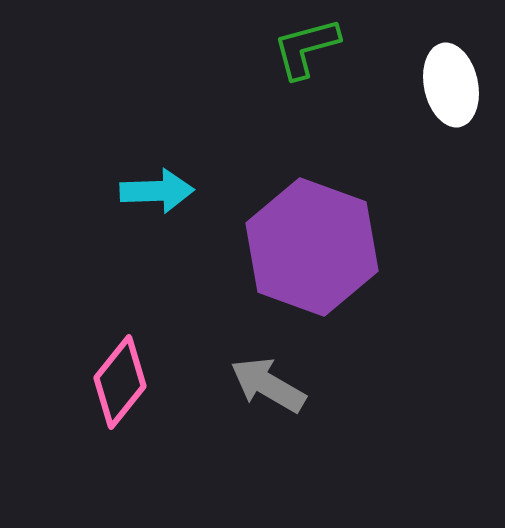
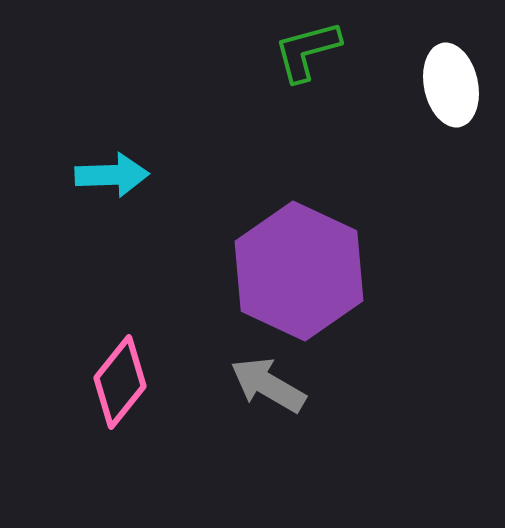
green L-shape: moved 1 px right, 3 px down
cyan arrow: moved 45 px left, 16 px up
purple hexagon: moved 13 px left, 24 px down; rotated 5 degrees clockwise
